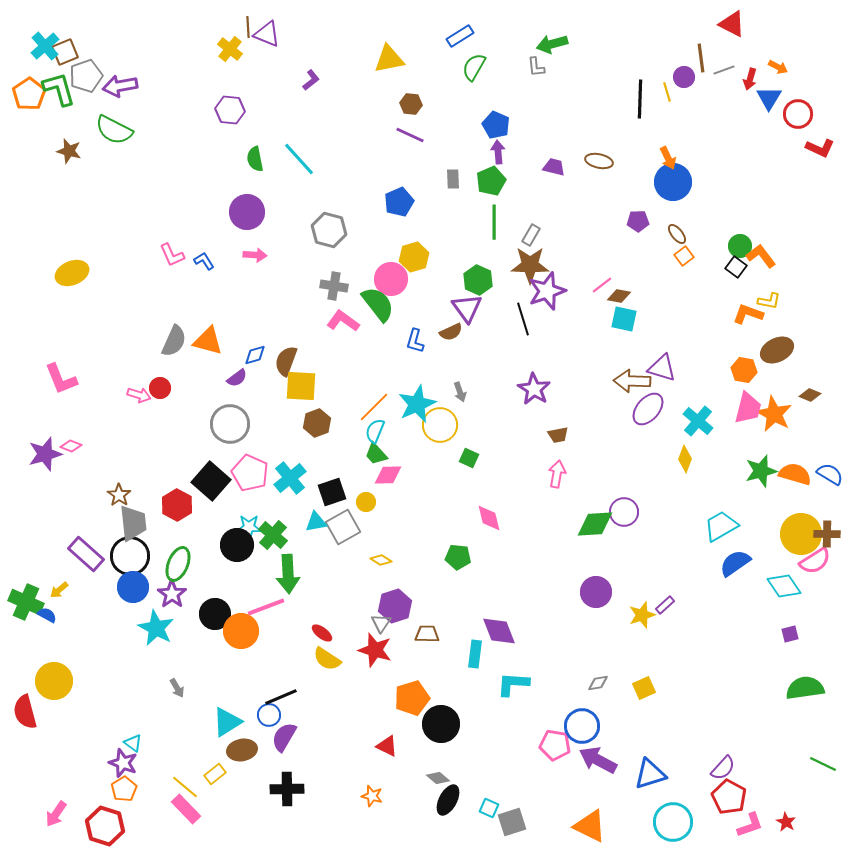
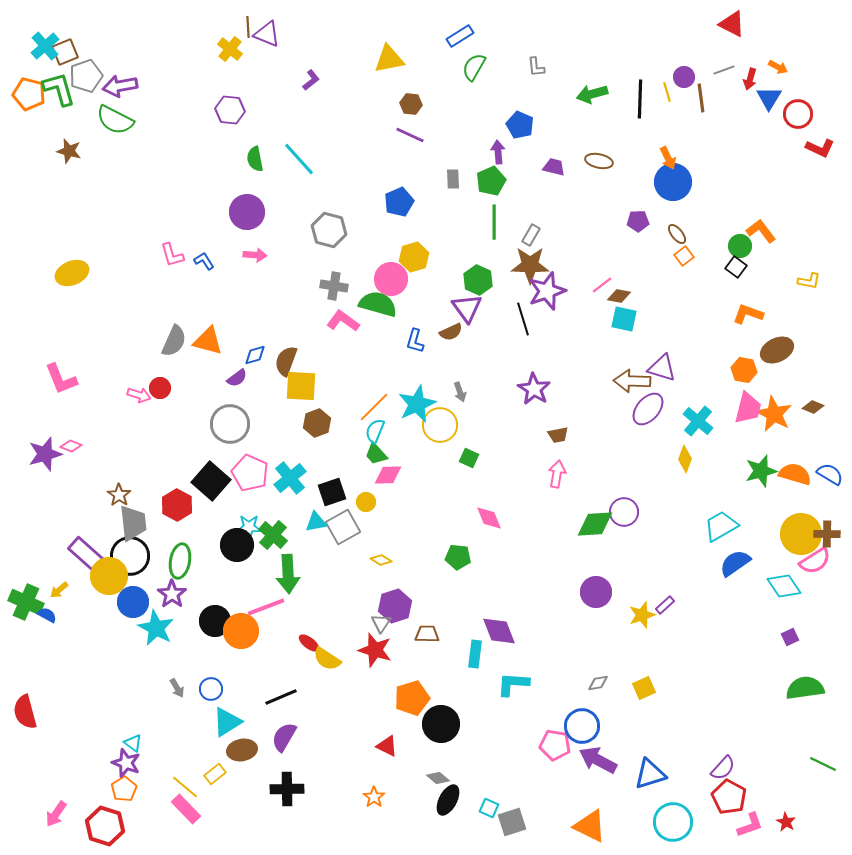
green arrow at (552, 44): moved 40 px right, 50 px down
brown line at (701, 58): moved 40 px down
orange pentagon at (29, 94): rotated 24 degrees counterclockwise
blue pentagon at (496, 125): moved 24 px right
green semicircle at (114, 130): moved 1 px right, 10 px up
pink L-shape at (172, 255): rotated 8 degrees clockwise
orange L-shape at (761, 256): moved 25 px up
yellow L-shape at (769, 301): moved 40 px right, 20 px up
green semicircle at (378, 304): rotated 36 degrees counterclockwise
brown diamond at (810, 395): moved 3 px right, 12 px down
pink diamond at (489, 518): rotated 8 degrees counterclockwise
green ellipse at (178, 564): moved 2 px right, 3 px up; rotated 12 degrees counterclockwise
blue circle at (133, 587): moved 15 px down
black circle at (215, 614): moved 7 px down
red ellipse at (322, 633): moved 13 px left, 10 px down
purple square at (790, 634): moved 3 px down; rotated 12 degrees counterclockwise
yellow circle at (54, 681): moved 55 px right, 105 px up
blue circle at (269, 715): moved 58 px left, 26 px up
purple star at (123, 763): moved 3 px right
orange star at (372, 796): moved 2 px right, 1 px down; rotated 20 degrees clockwise
